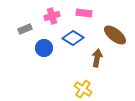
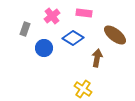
pink cross: rotated 21 degrees counterclockwise
gray rectangle: rotated 48 degrees counterclockwise
